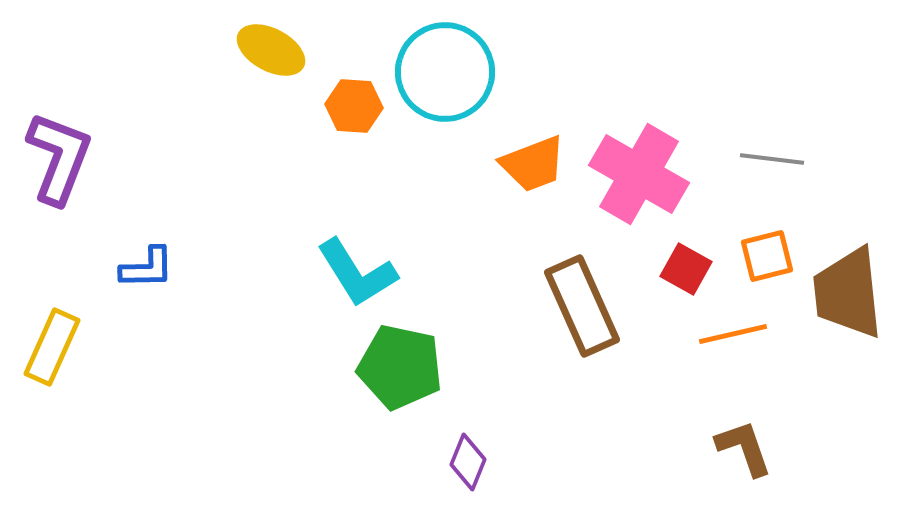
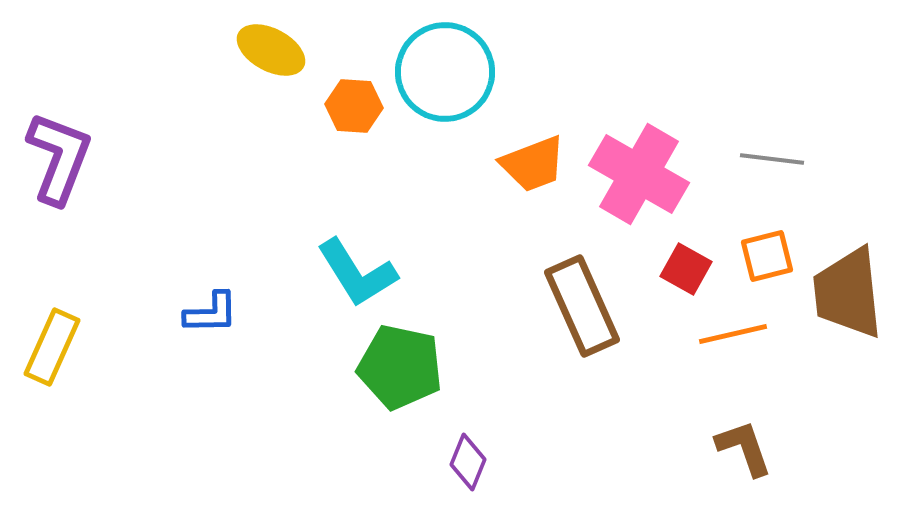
blue L-shape: moved 64 px right, 45 px down
